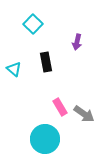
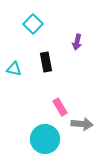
cyan triangle: rotated 28 degrees counterclockwise
gray arrow: moved 2 px left, 10 px down; rotated 30 degrees counterclockwise
